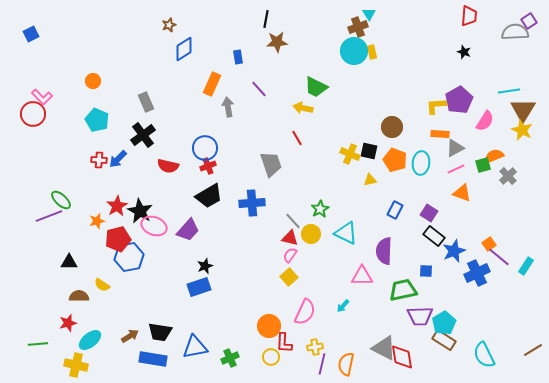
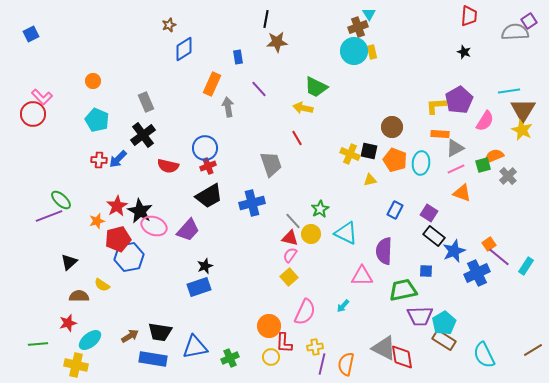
blue cross at (252, 203): rotated 10 degrees counterclockwise
black triangle at (69, 262): rotated 42 degrees counterclockwise
